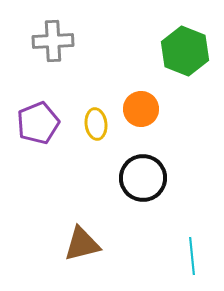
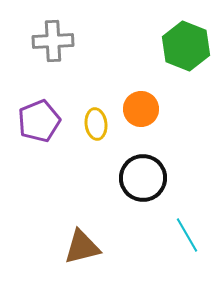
green hexagon: moved 1 px right, 5 px up
purple pentagon: moved 1 px right, 2 px up
brown triangle: moved 3 px down
cyan line: moved 5 px left, 21 px up; rotated 24 degrees counterclockwise
